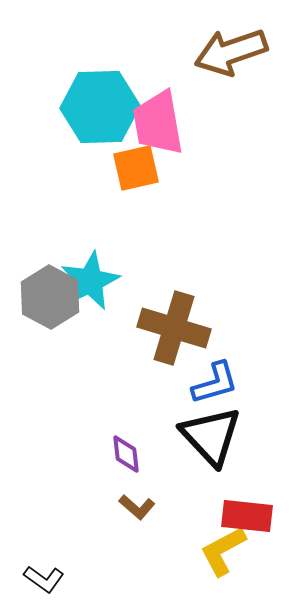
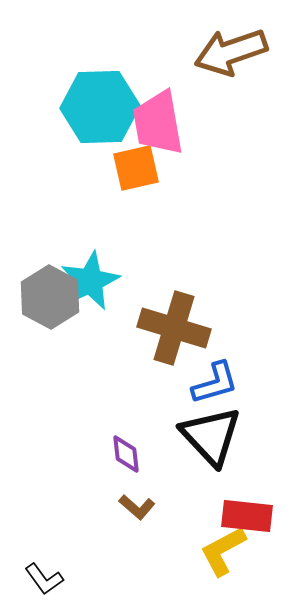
black L-shape: rotated 18 degrees clockwise
